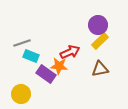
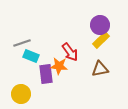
purple circle: moved 2 px right
yellow rectangle: moved 1 px right, 1 px up
red arrow: rotated 78 degrees clockwise
purple rectangle: rotated 48 degrees clockwise
